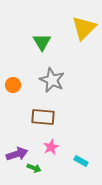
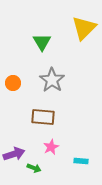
gray star: rotated 10 degrees clockwise
orange circle: moved 2 px up
purple arrow: moved 3 px left
cyan rectangle: rotated 24 degrees counterclockwise
